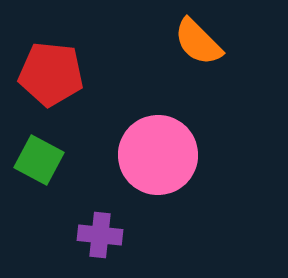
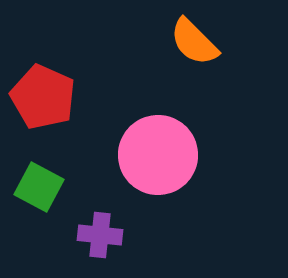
orange semicircle: moved 4 px left
red pentagon: moved 8 px left, 23 px down; rotated 18 degrees clockwise
green square: moved 27 px down
